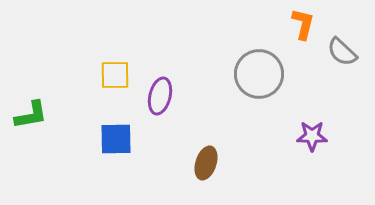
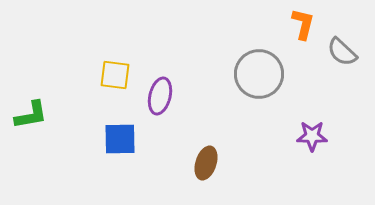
yellow square: rotated 8 degrees clockwise
blue square: moved 4 px right
